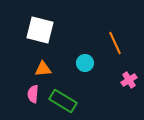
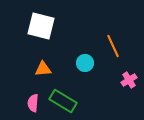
white square: moved 1 px right, 4 px up
orange line: moved 2 px left, 3 px down
pink semicircle: moved 9 px down
